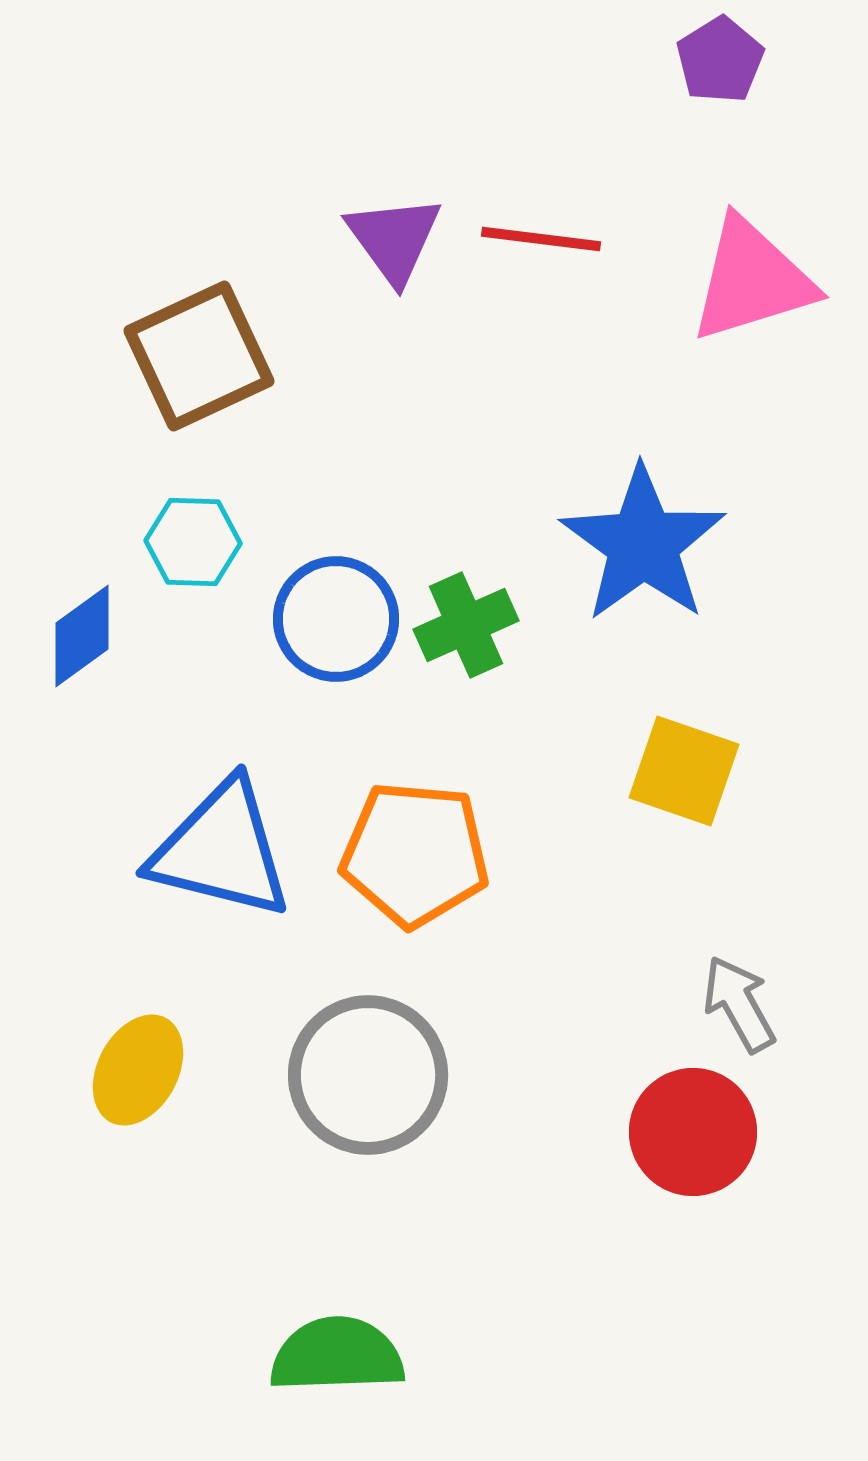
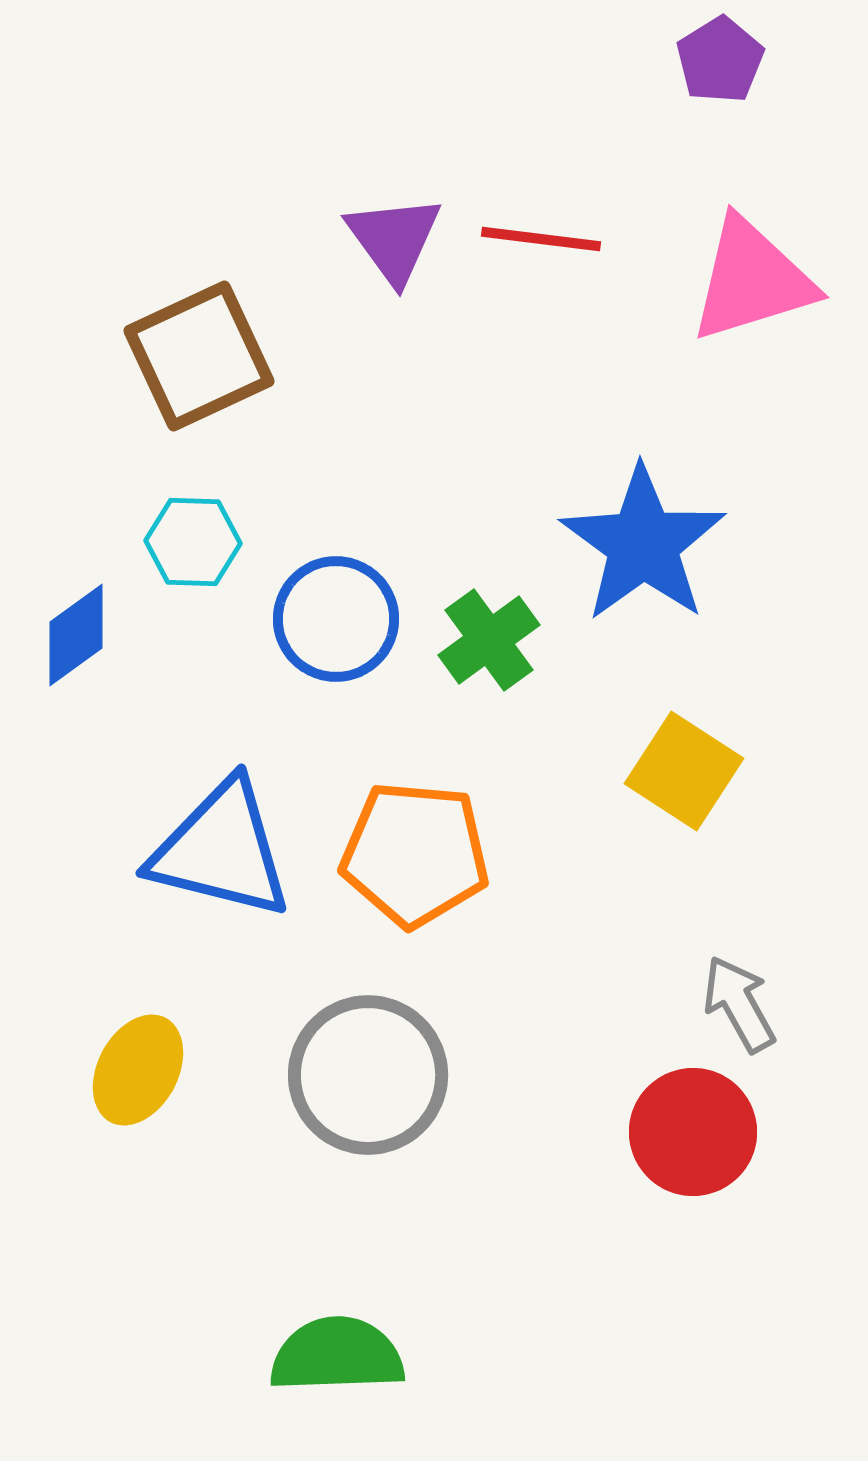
green cross: moved 23 px right, 15 px down; rotated 12 degrees counterclockwise
blue diamond: moved 6 px left, 1 px up
yellow square: rotated 14 degrees clockwise
